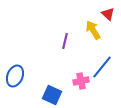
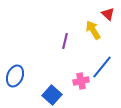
blue square: rotated 18 degrees clockwise
